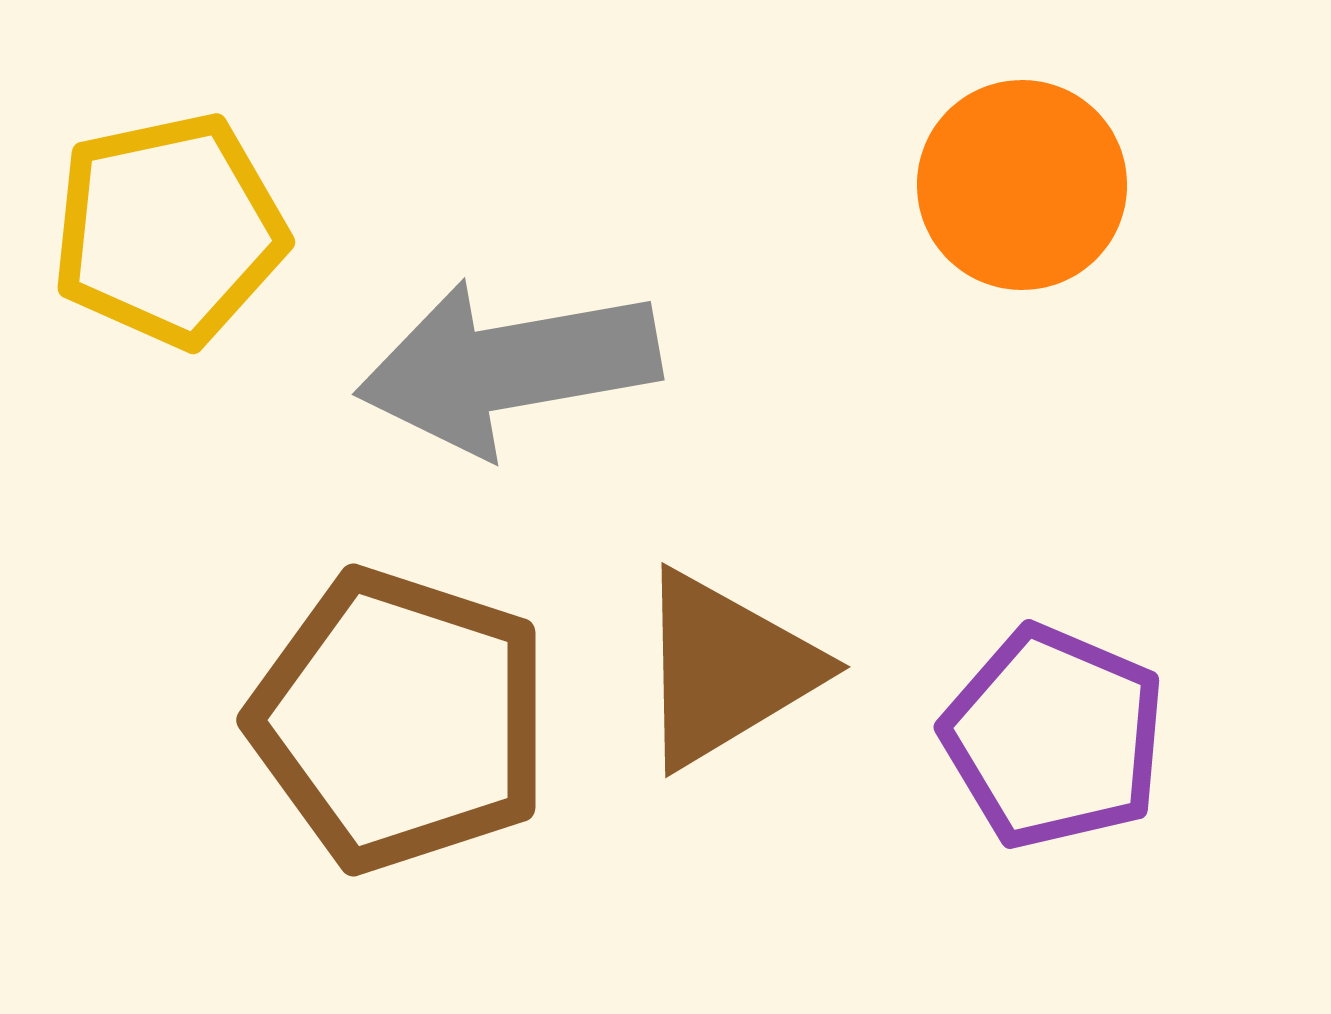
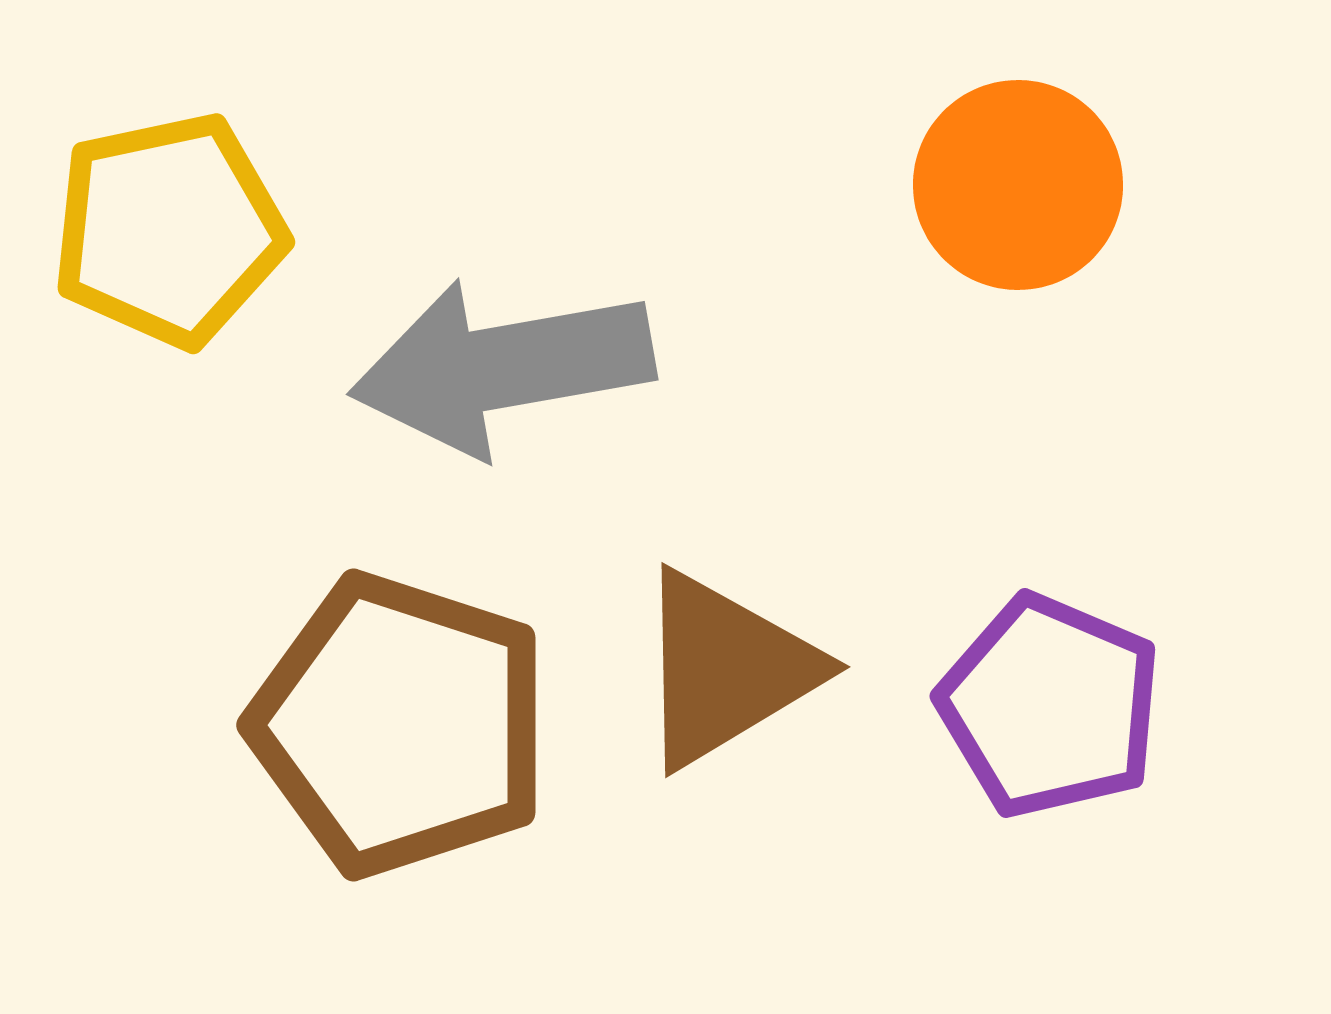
orange circle: moved 4 px left
gray arrow: moved 6 px left
brown pentagon: moved 5 px down
purple pentagon: moved 4 px left, 31 px up
